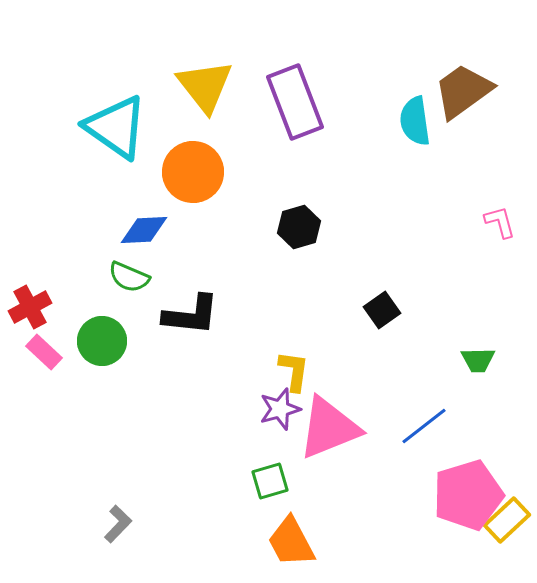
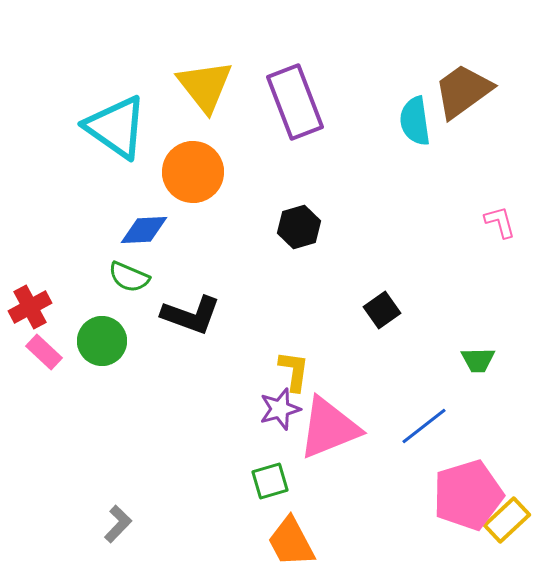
black L-shape: rotated 14 degrees clockwise
